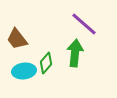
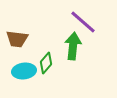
purple line: moved 1 px left, 2 px up
brown trapezoid: rotated 45 degrees counterclockwise
green arrow: moved 2 px left, 7 px up
